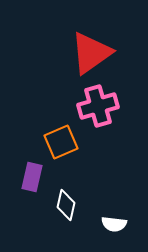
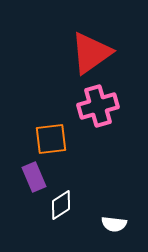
orange square: moved 10 px left, 3 px up; rotated 16 degrees clockwise
purple rectangle: moved 2 px right; rotated 36 degrees counterclockwise
white diamond: moved 5 px left; rotated 44 degrees clockwise
